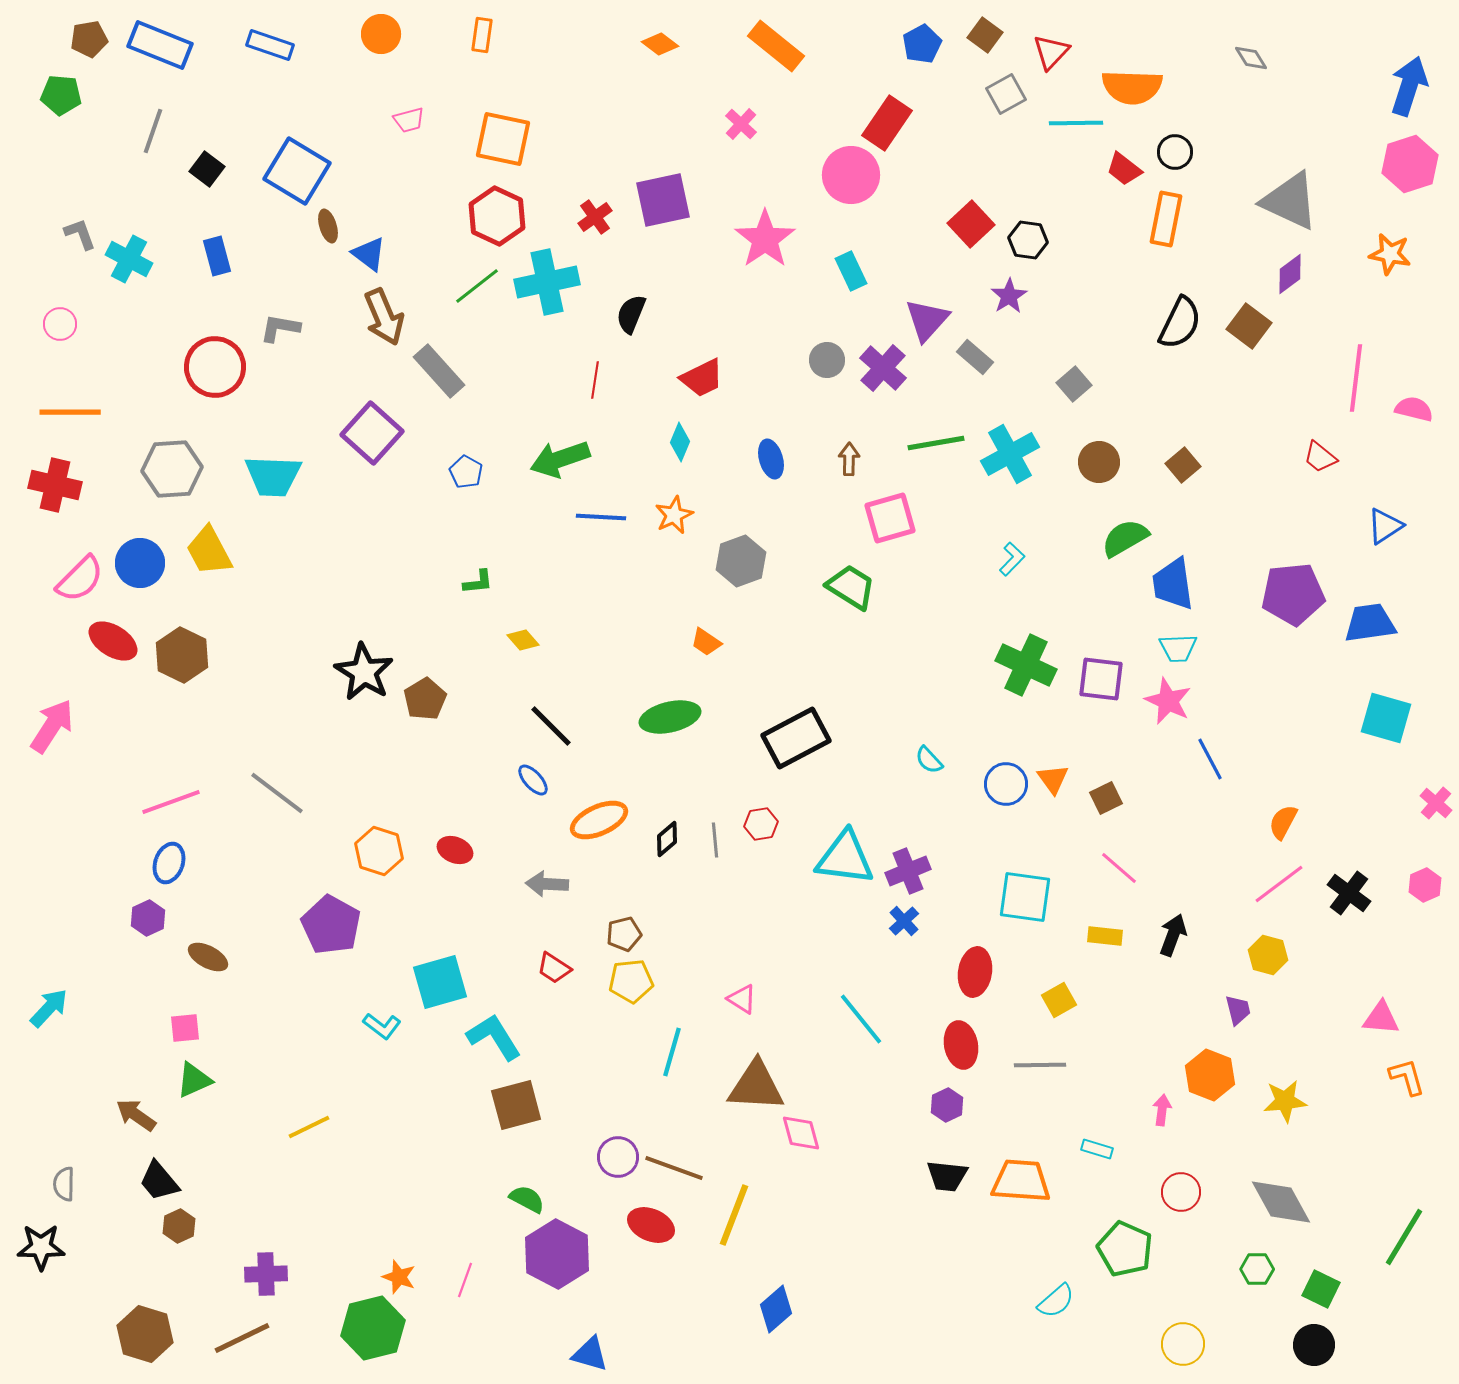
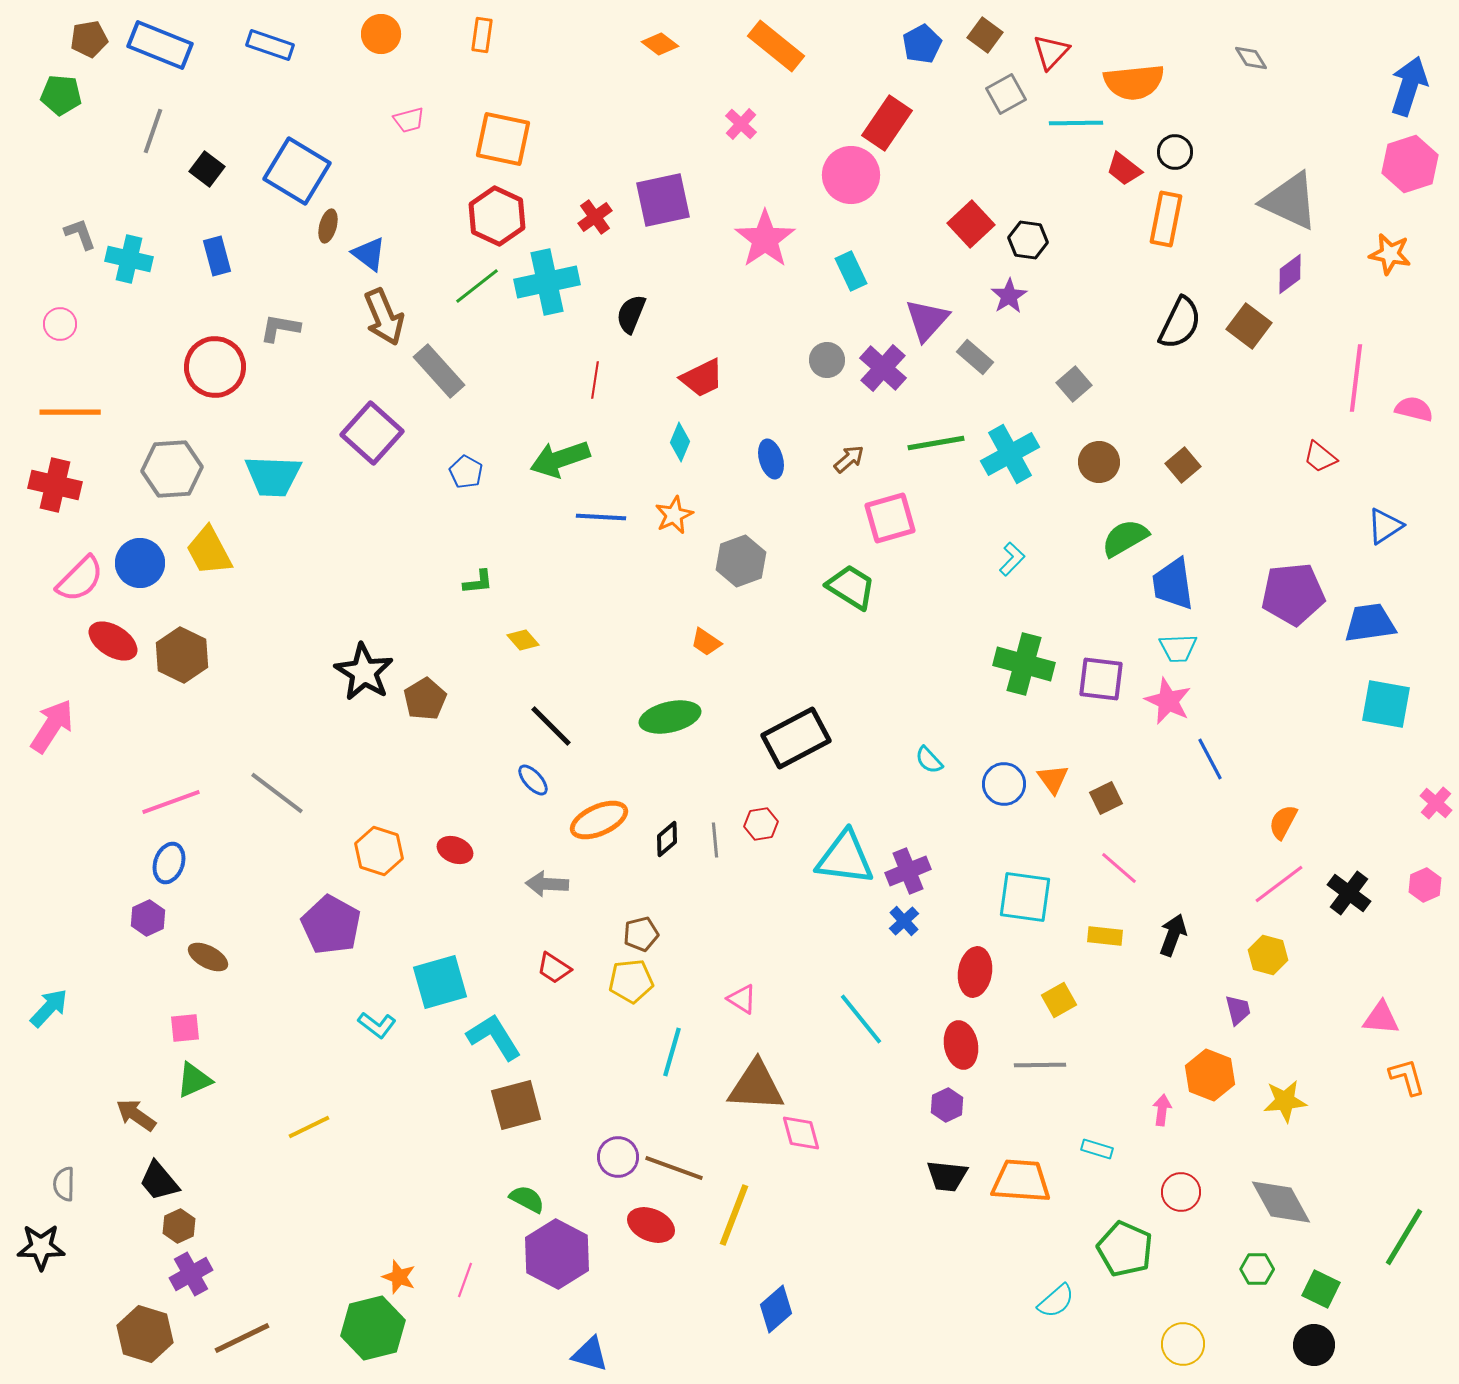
orange semicircle at (1132, 87): moved 2 px right, 5 px up; rotated 8 degrees counterclockwise
brown ellipse at (328, 226): rotated 32 degrees clockwise
cyan cross at (129, 259): rotated 15 degrees counterclockwise
brown arrow at (849, 459): rotated 48 degrees clockwise
green cross at (1026, 665): moved 2 px left, 1 px up; rotated 10 degrees counterclockwise
cyan square at (1386, 718): moved 14 px up; rotated 6 degrees counterclockwise
blue circle at (1006, 784): moved 2 px left
brown pentagon at (624, 934): moved 17 px right
cyan L-shape at (382, 1026): moved 5 px left, 1 px up
purple cross at (266, 1274): moved 75 px left; rotated 27 degrees counterclockwise
